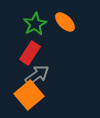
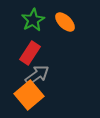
green star: moved 2 px left, 4 px up
